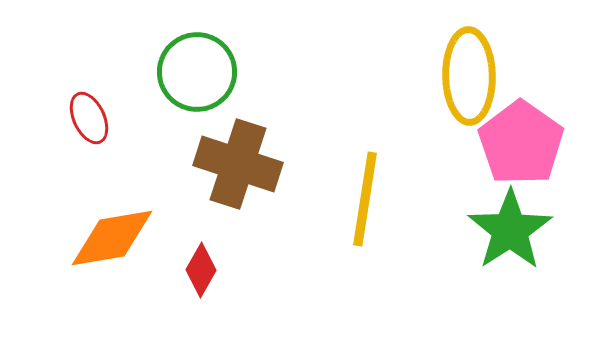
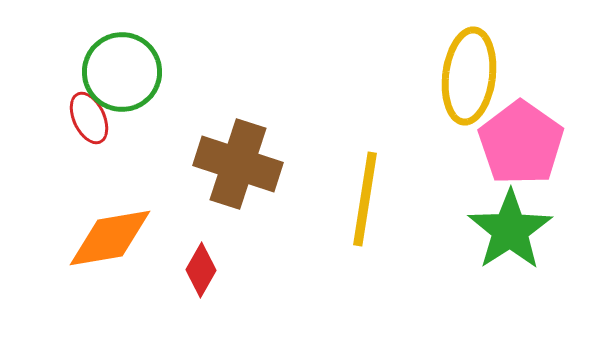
green circle: moved 75 px left
yellow ellipse: rotated 8 degrees clockwise
orange diamond: moved 2 px left
